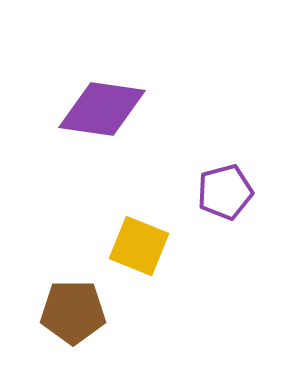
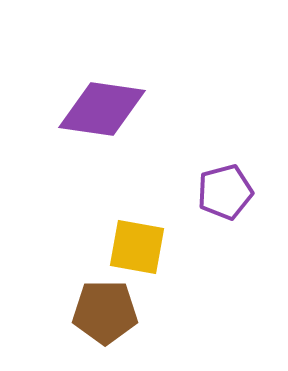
yellow square: moved 2 px left, 1 px down; rotated 12 degrees counterclockwise
brown pentagon: moved 32 px right
